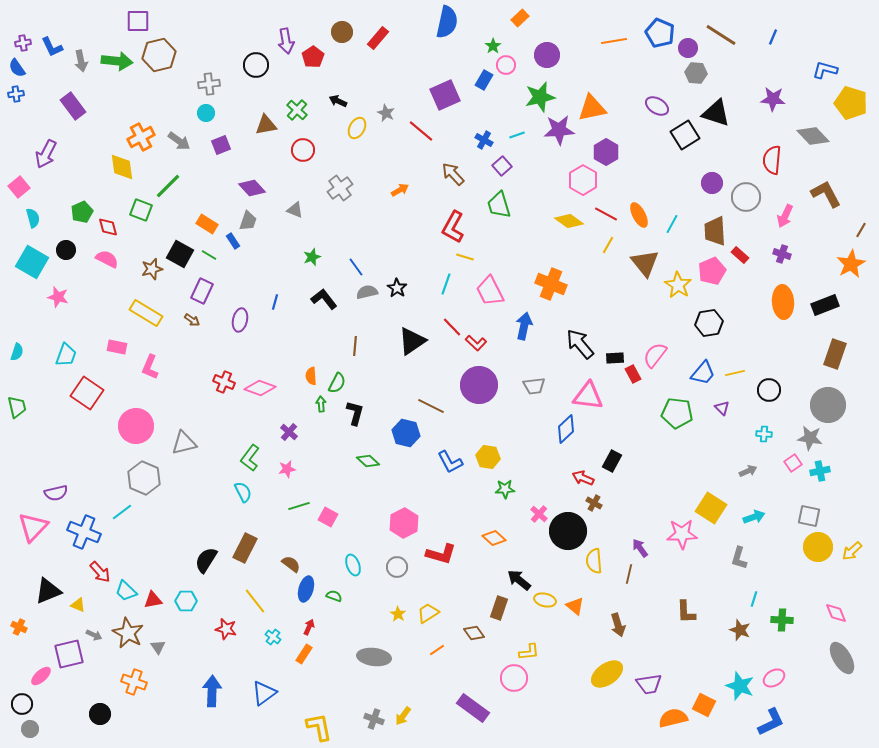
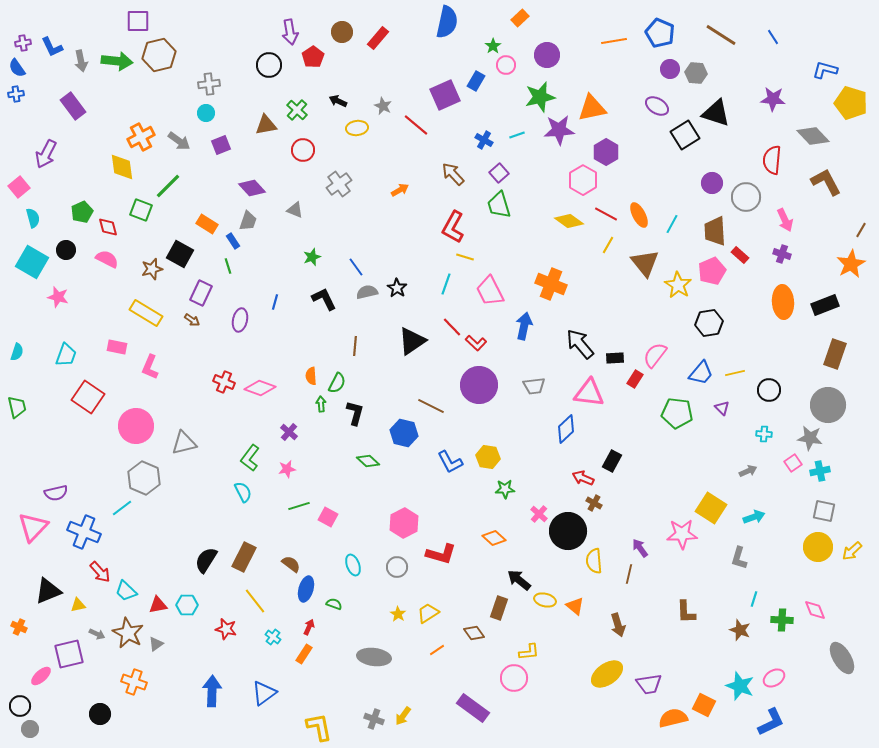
blue line at (773, 37): rotated 56 degrees counterclockwise
purple arrow at (286, 41): moved 4 px right, 9 px up
purple circle at (688, 48): moved 18 px left, 21 px down
black circle at (256, 65): moved 13 px right
blue rectangle at (484, 80): moved 8 px left, 1 px down
gray star at (386, 113): moved 3 px left, 7 px up
yellow ellipse at (357, 128): rotated 55 degrees clockwise
red line at (421, 131): moved 5 px left, 6 px up
purple square at (502, 166): moved 3 px left, 7 px down
gray cross at (340, 188): moved 1 px left, 4 px up
brown L-shape at (826, 194): moved 12 px up
pink arrow at (785, 216): moved 4 px down; rotated 50 degrees counterclockwise
green line at (209, 255): moved 19 px right, 11 px down; rotated 42 degrees clockwise
purple rectangle at (202, 291): moved 1 px left, 2 px down
black L-shape at (324, 299): rotated 12 degrees clockwise
blue trapezoid at (703, 373): moved 2 px left
red rectangle at (633, 374): moved 2 px right, 5 px down; rotated 60 degrees clockwise
red square at (87, 393): moved 1 px right, 4 px down
pink triangle at (588, 396): moved 1 px right, 3 px up
blue hexagon at (406, 433): moved 2 px left
cyan line at (122, 512): moved 4 px up
gray square at (809, 516): moved 15 px right, 5 px up
brown rectangle at (245, 548): moved 1 px left, 9 px down
green semicircle at (334, 596): moved 8 px down
red triangle at (153, 600): moved 5 px right, 5 px down
cyan hexagon at (186, 601): moved 1 px right, 4 px down
yellow triangle at (78, 605): rotated 35 degrees counterclockwise
pink diamond at (836, 613): moved 21 px left, 3 px up
gray arrow at (94, 635): moved 3 px right, 1 px up
gray triangle at (158, 647): moved 2 px left, 3 px up; rotated 28 degrees clockwise
black circle at (22, 704): moved 2 px left, 2 px down
